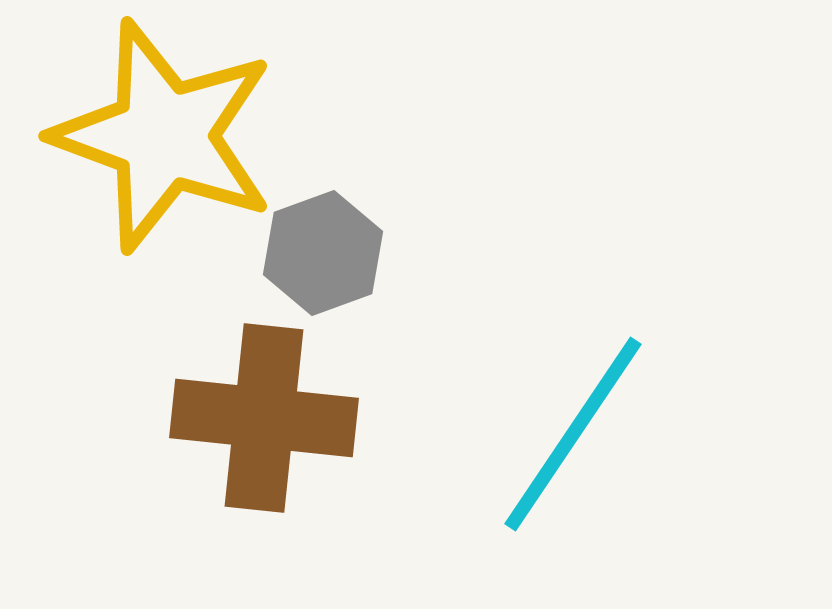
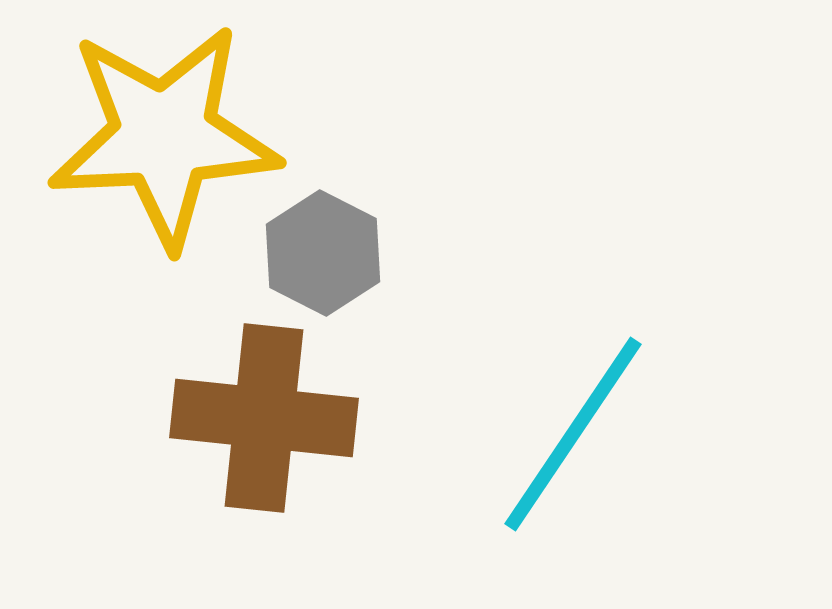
yellow star: rotated 23 degrees counterclockwise
gray hexagon: rotated 13 degrees counterclockwise
